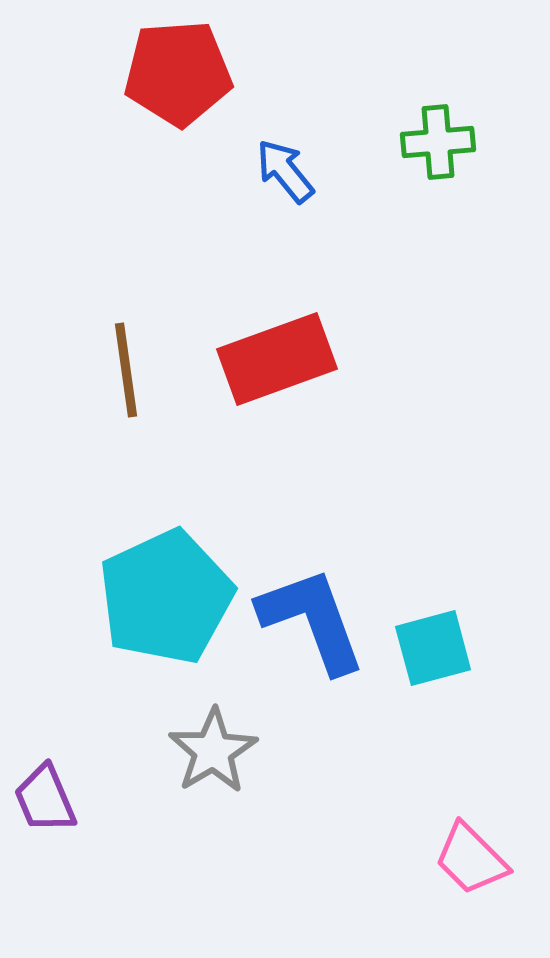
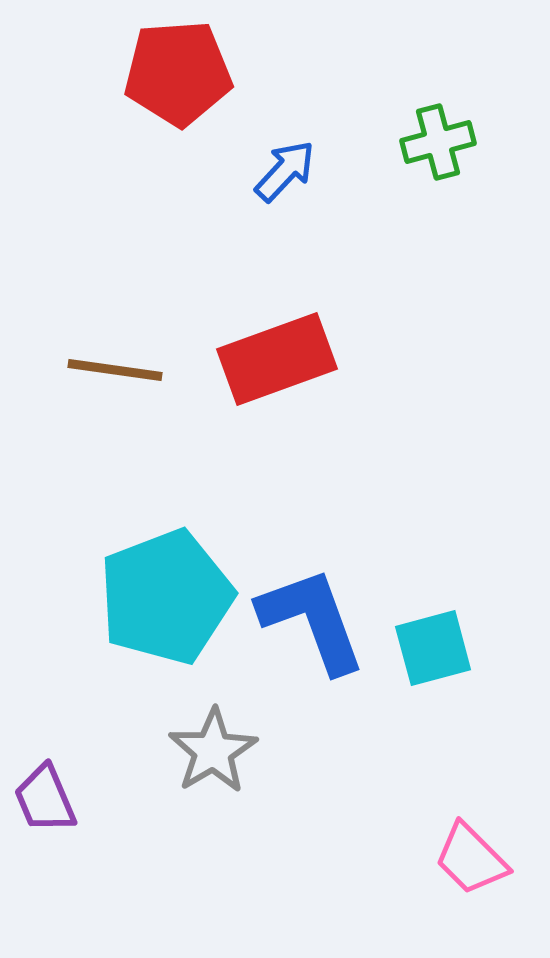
green cross: rotated 10 degrees counterclockwise
blue arrow: rotated 82 degrees clockwise
brown line: moved 11 px left; rotated 74 degrees counterclockwise
cyan pentagon: rotated 4 degrees clockwise
